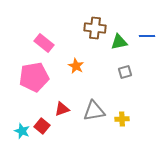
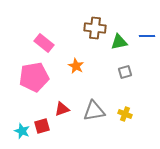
yellow cross: moved 3 px right, 5 px up; rotated 24 degrees clockwise
red square: rotated 35 degrees clockwise
